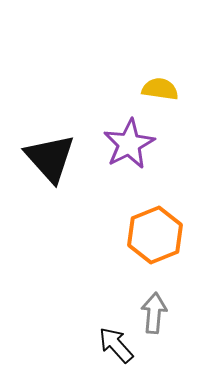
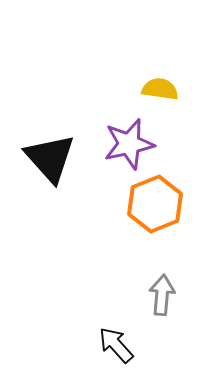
purple star: rotated 15 degrees clockwise
orange hexagon: moved 31 px up
gray arrow: moved 8 px right, 18 px up
